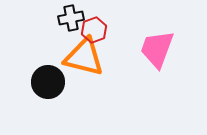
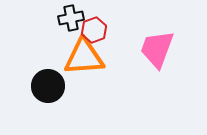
orange triangle: rotated 18 degrees counterclockwise
black circle: moved 4 px down
